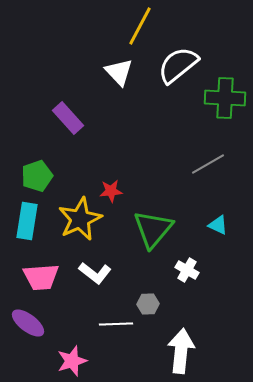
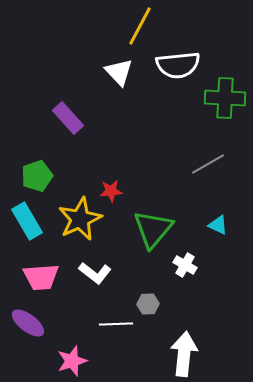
white semicircle: rotated 147 degrees counterclockwise
cyan rectangle: rotated 39 degrees counterclockwise
white cross: moved 2 px left, 5 px up
white arrow: moved 3 px right, 3 px down
